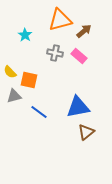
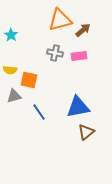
brown arrow: moved 1 px left, 1 px up
cyan star: moved 14 px left
pink rectangle: rotated 49 degrees counterclockwise
yellow semicircle: moved 2 px up; rotated 40 degrees counterclockwise
blue line: rotated 18 degrees clockwise
